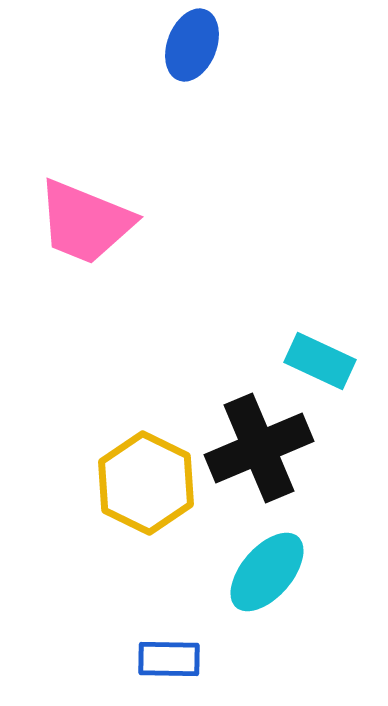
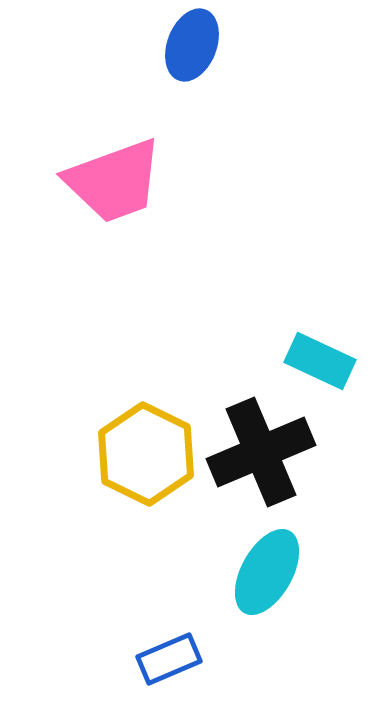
pink trapezoid: moved 29 px right, 41 px up; rotated 42 degrees counterclockwise
black cross: moved 2 px right, 4 px down
yellow hexagon: moved 29 px up
cyan ellipse: rotated 12 degrees counterclockwise
blue rectangle: rotated 24 degrees counterclockwise
